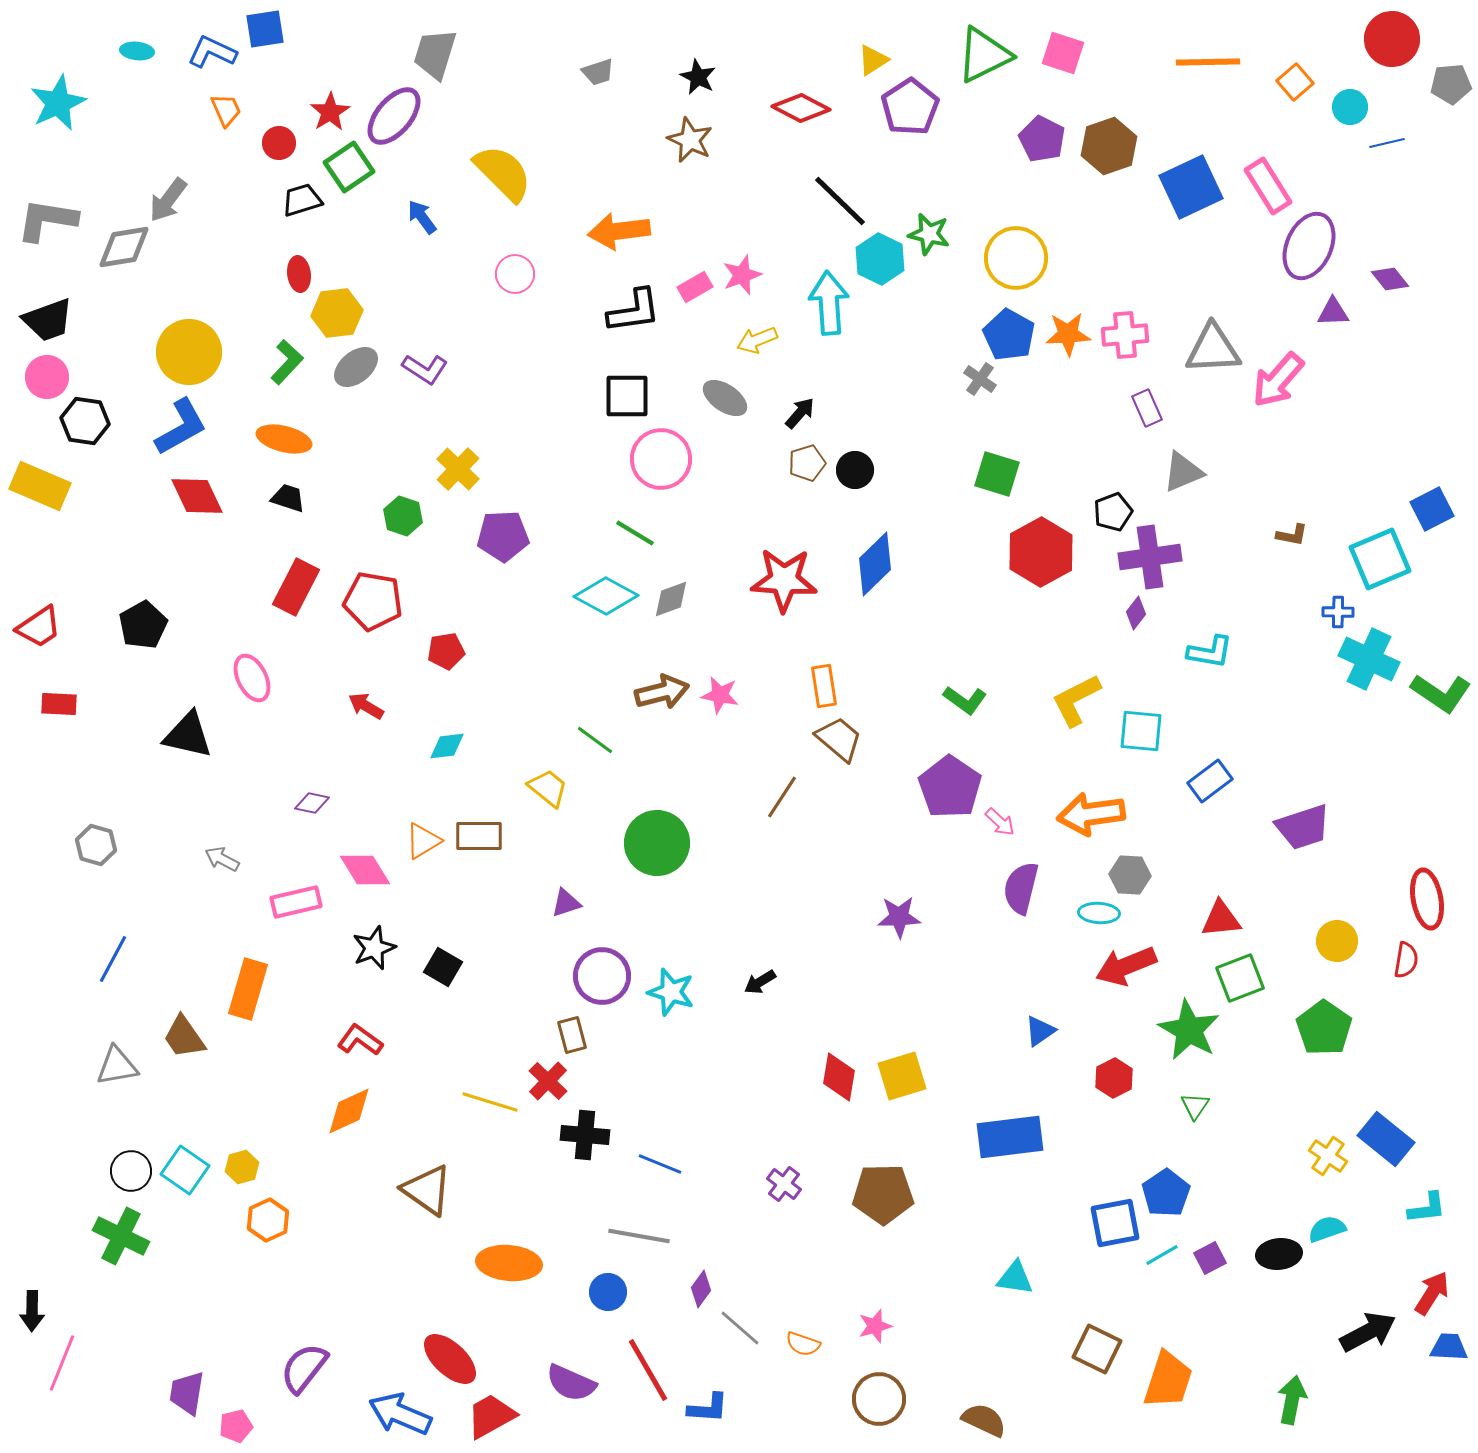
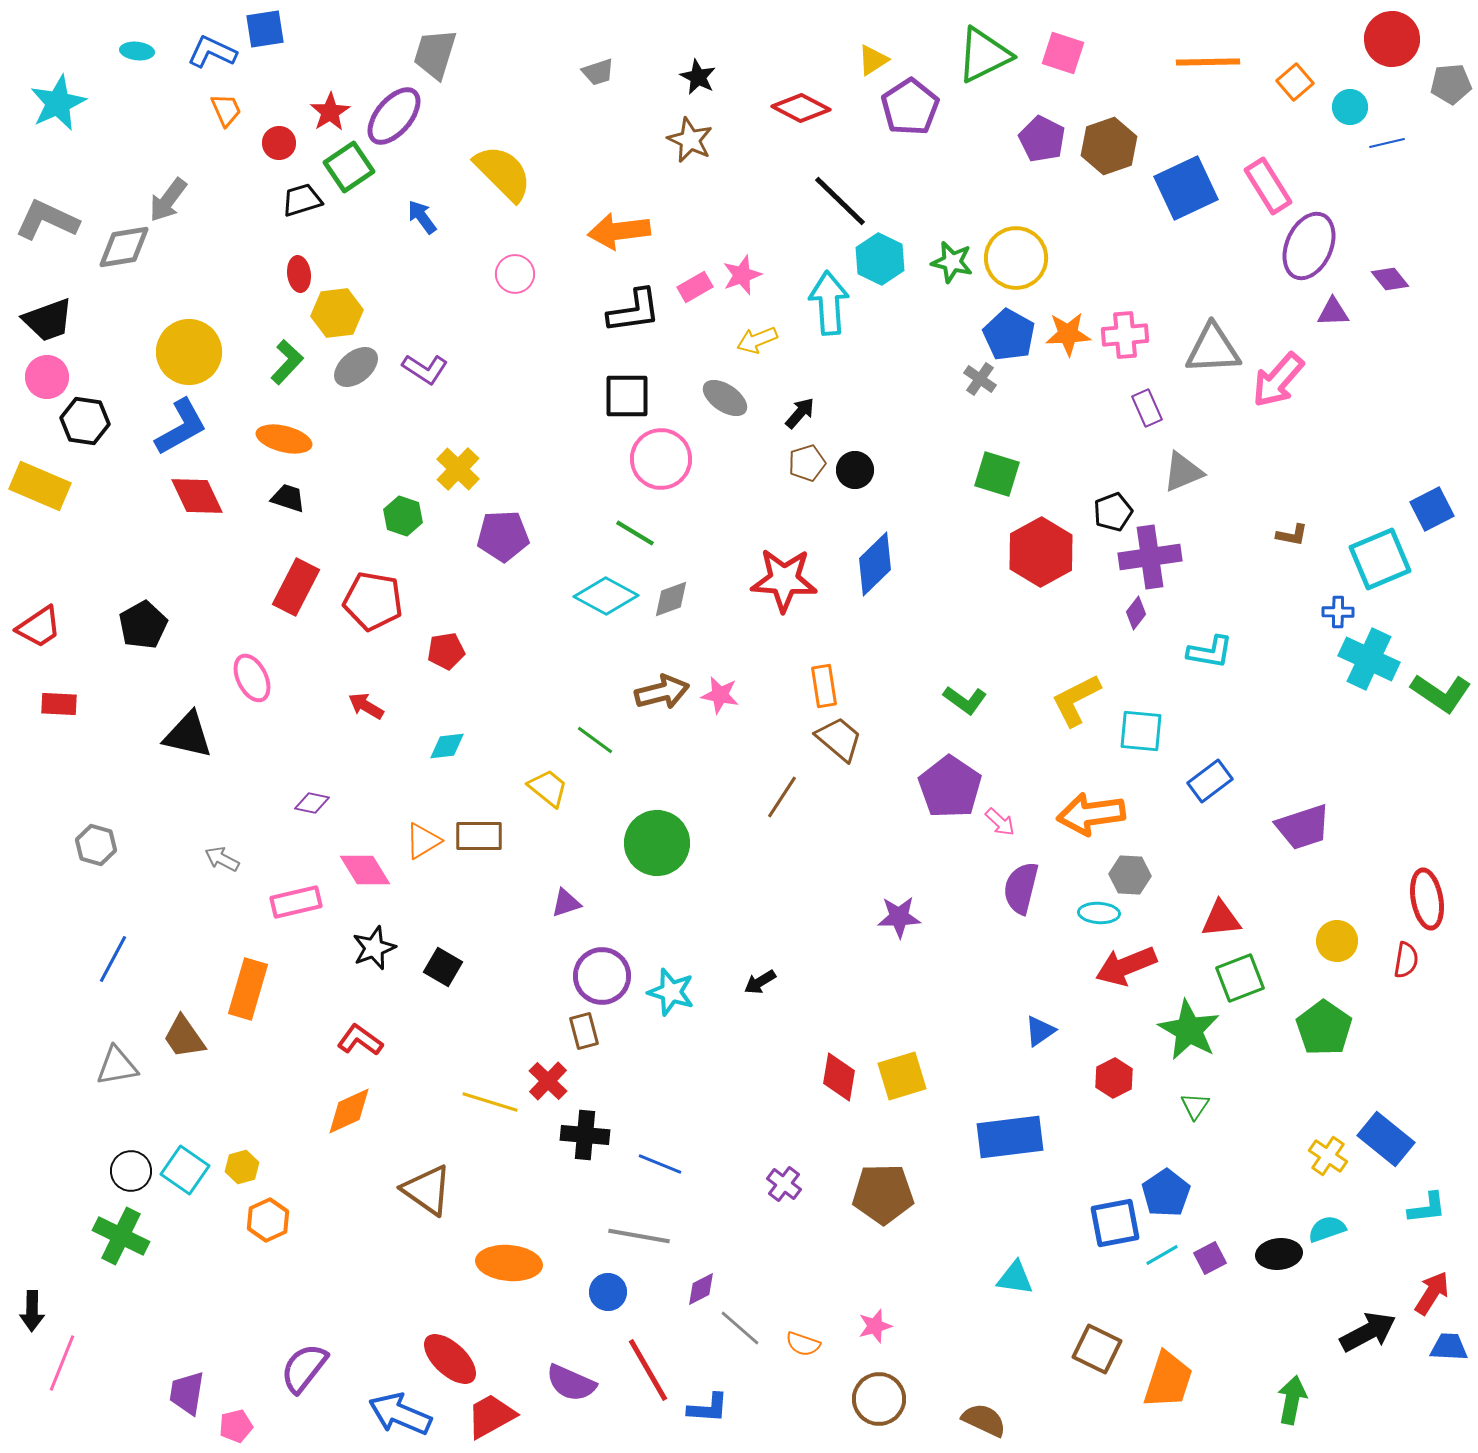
blue square at (1191, 187): moved 5 px left, 1 px down
gray L-shape at (47, 220): rotated 16 degrees clockwise
green star at (929, 234): moved 23 px right, 28 px down
brown rectangle at (572, 1035): moved 12 px right, 4 px up
purple diamond at (701, 1289): rotated 27 degrees clockwise
